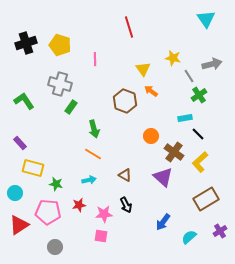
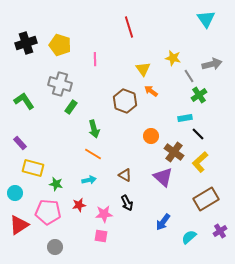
black arrow: moved 1 px right, 2 px up
